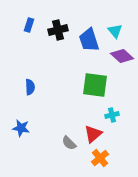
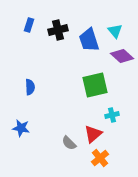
green square: rotated 20 degrees counterclockwise
